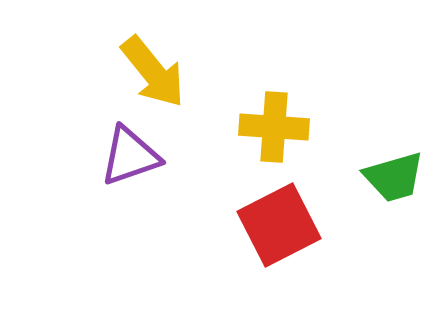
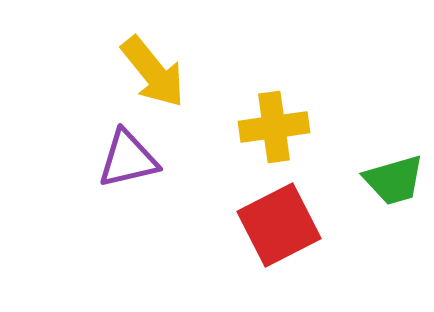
yellow cross: rotated 12 degrees counterclockwise
purple triangle: moved 2 px left, 3 px down; rotated 6 degrees clockwise
green trapezoid: moved 3 px down
